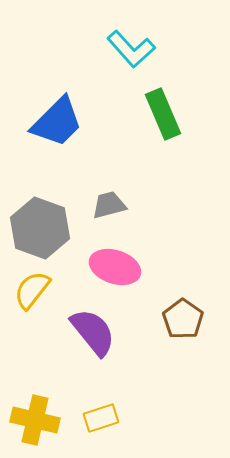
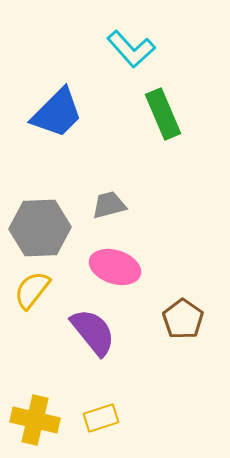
blue trapezoid: moved 9 px up
gray hexagon: rotated 22 degrees counterclockwise
